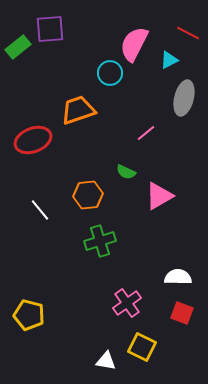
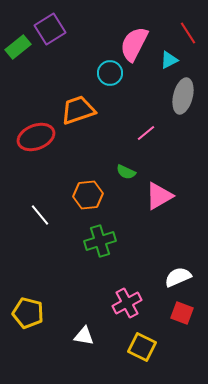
purple square: rotated 28 degrees counterclockwise
red line: rotated 30 degrees clockwise
gray ellipse: moved 1 px left, 2 px up
red ellipse: moved 3 px right, 3 px up
white line: moved 5 px down
white semicircle: rotated 24 degrees counterclockwise
pink cross: rotated 8 degrees clockwise
yellow pentagon: moved 1 px left, 2 px up
white triangle: moved 22 px left, 25 px up
